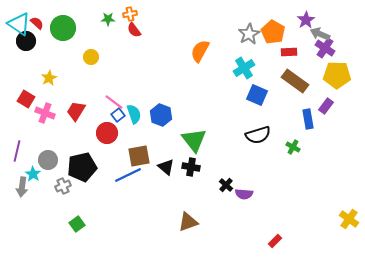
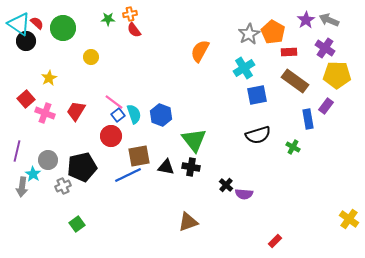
gray arrow at (320, 34): moved 9 px right, 14 px up
blue square at (257, 95): rotated 35 degrees counterclockwise
red square at (26, 99): rotated 18 degrees clockwise
red circle at (107, 133): moved 4 px right, 3 px down
black triangle at (166, 167): rotated 30 degrees counterclockwise
